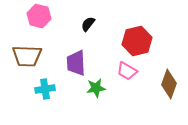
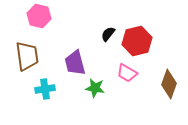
black semicircle: moved 20 px right, 10 px down
brown trapezoid: rotated 100 degrees counterclockwise
purple trapezoid: moved 1 px left; rotated 12 degrees counterclockwise
pink trapezoid: moved 2 px down
green star: moved 1 px left; rotated 18 degrees clockwise
